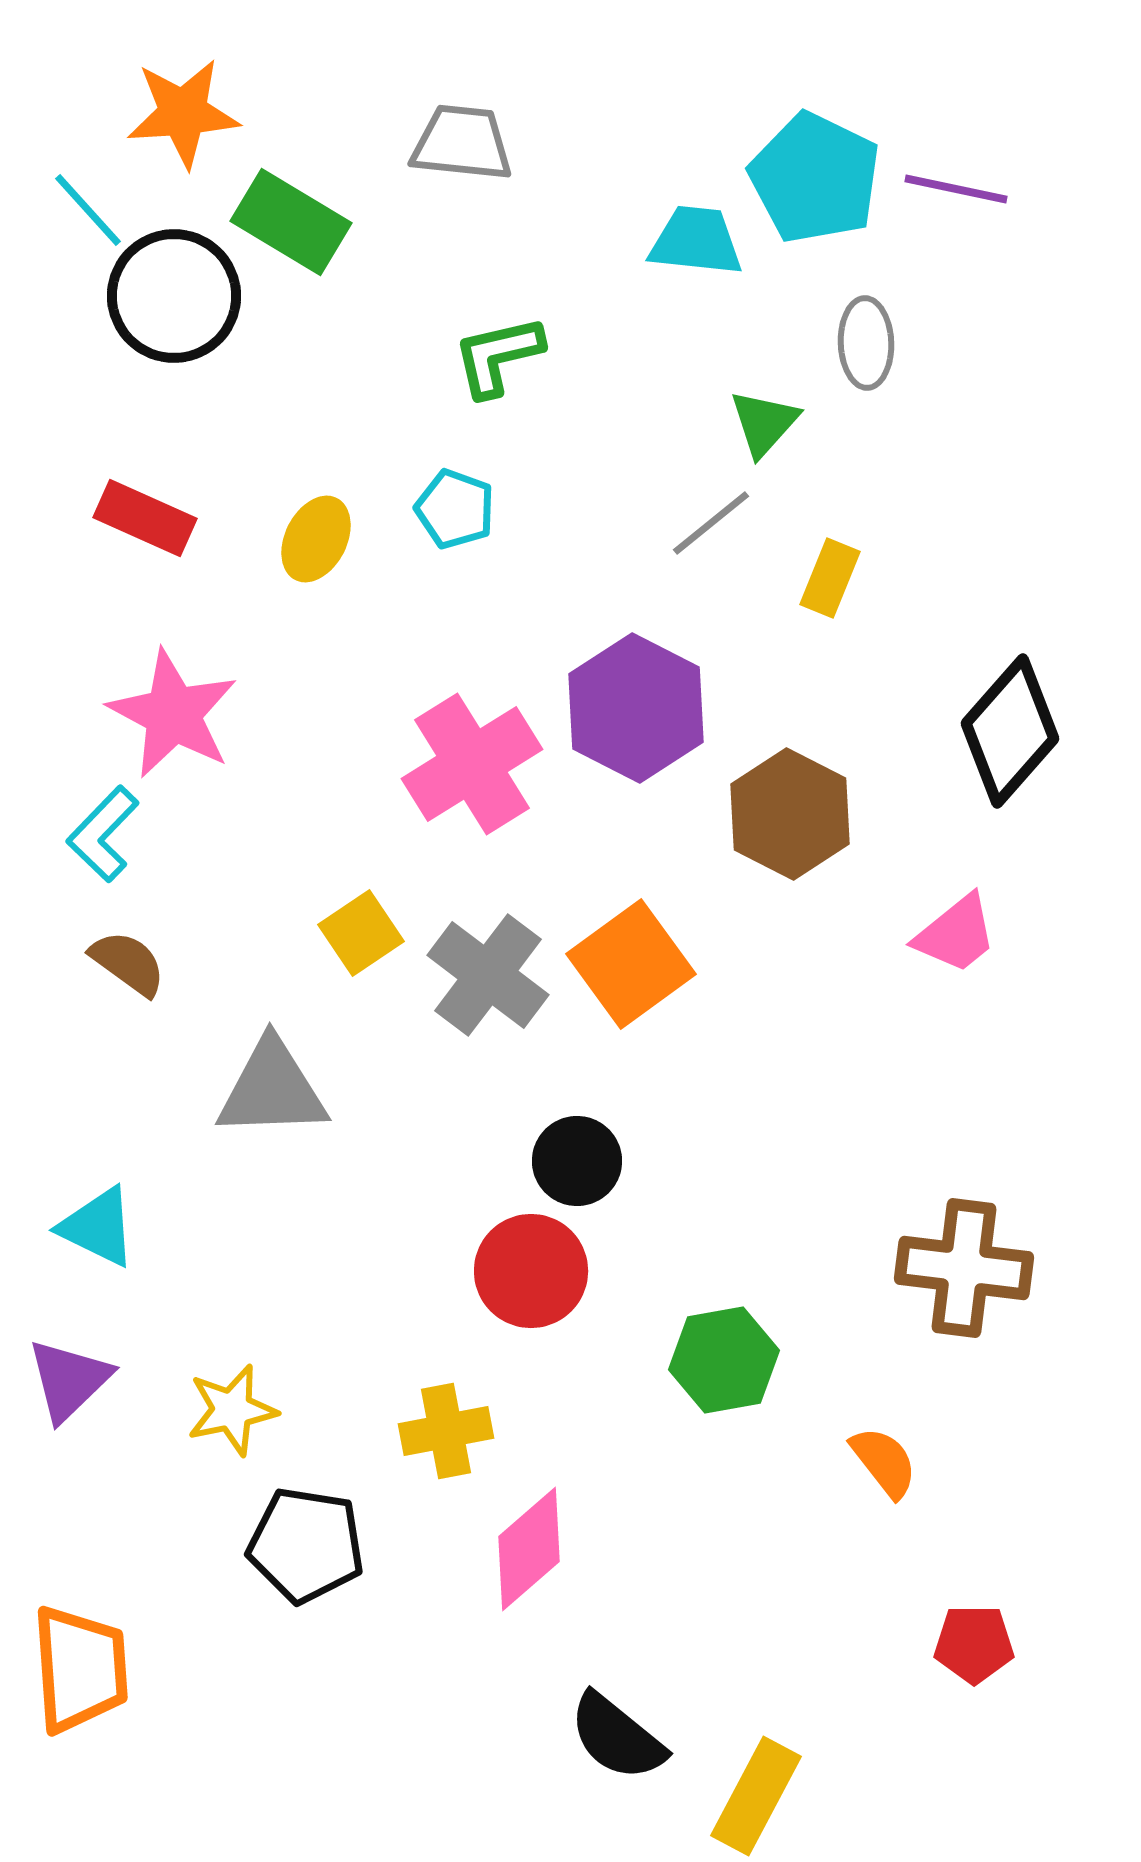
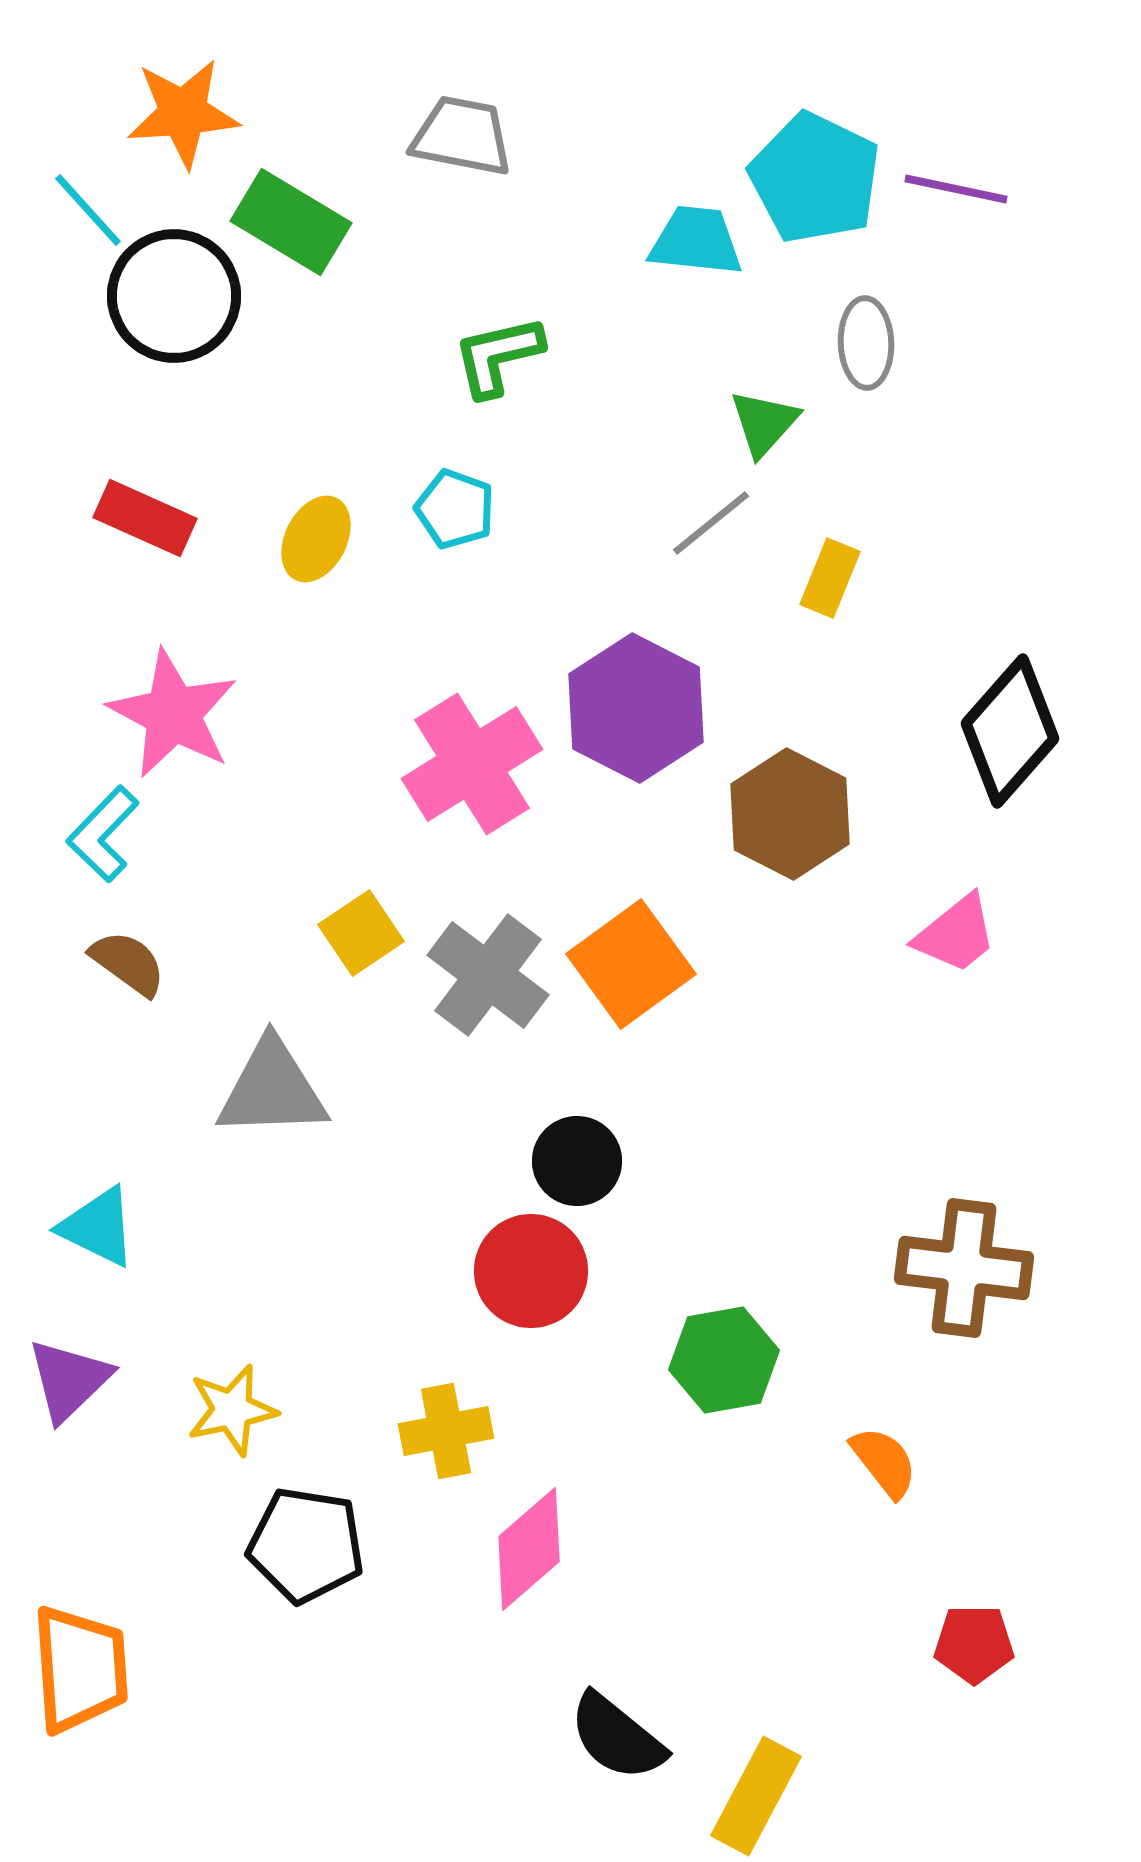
gray trapezoid at (462, 143): moved 7 px up; rotated 5 degrees clockwise
